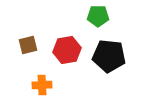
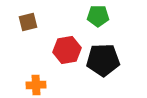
brown square: moved 23 px up
black pentagon: moved 6 px left, 4 px down; rotated 8 degrees counterclockwise
orange cross: moved 6 px left
